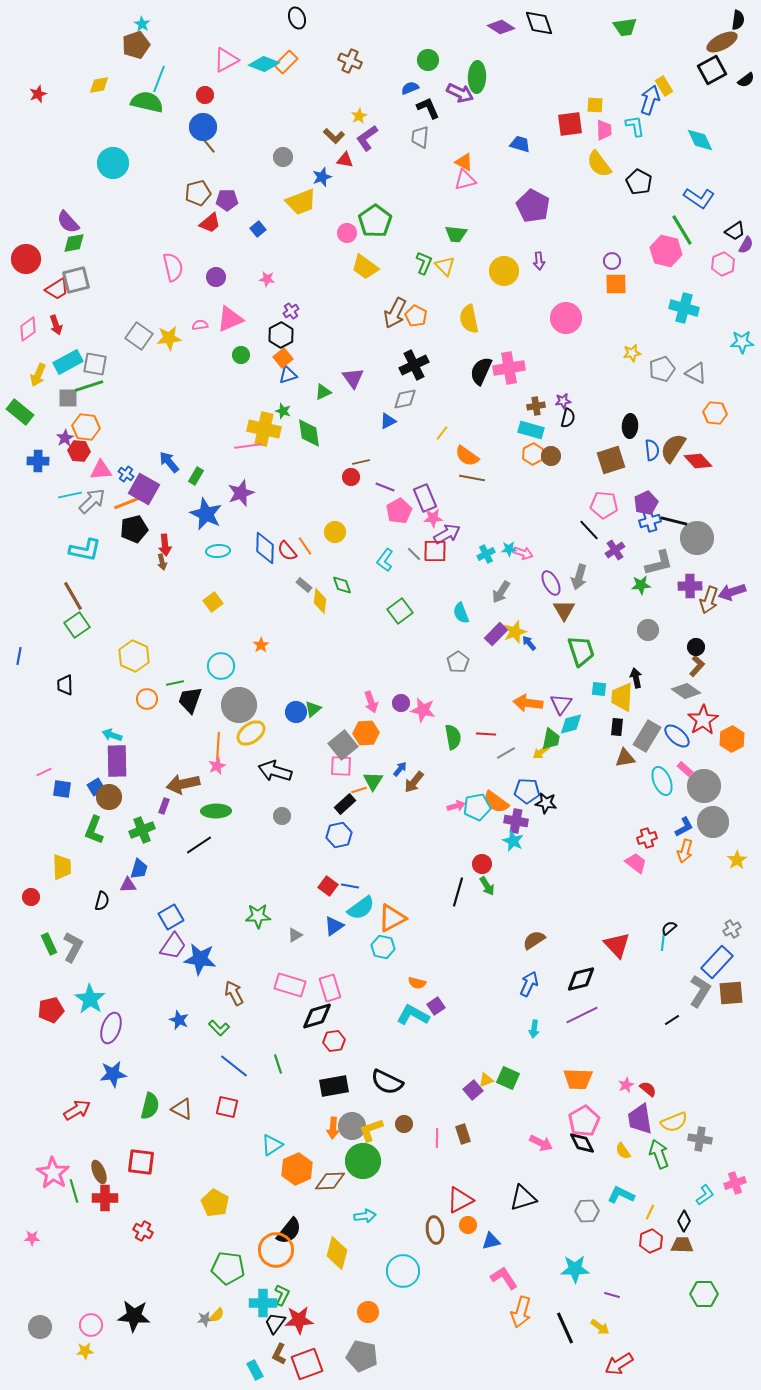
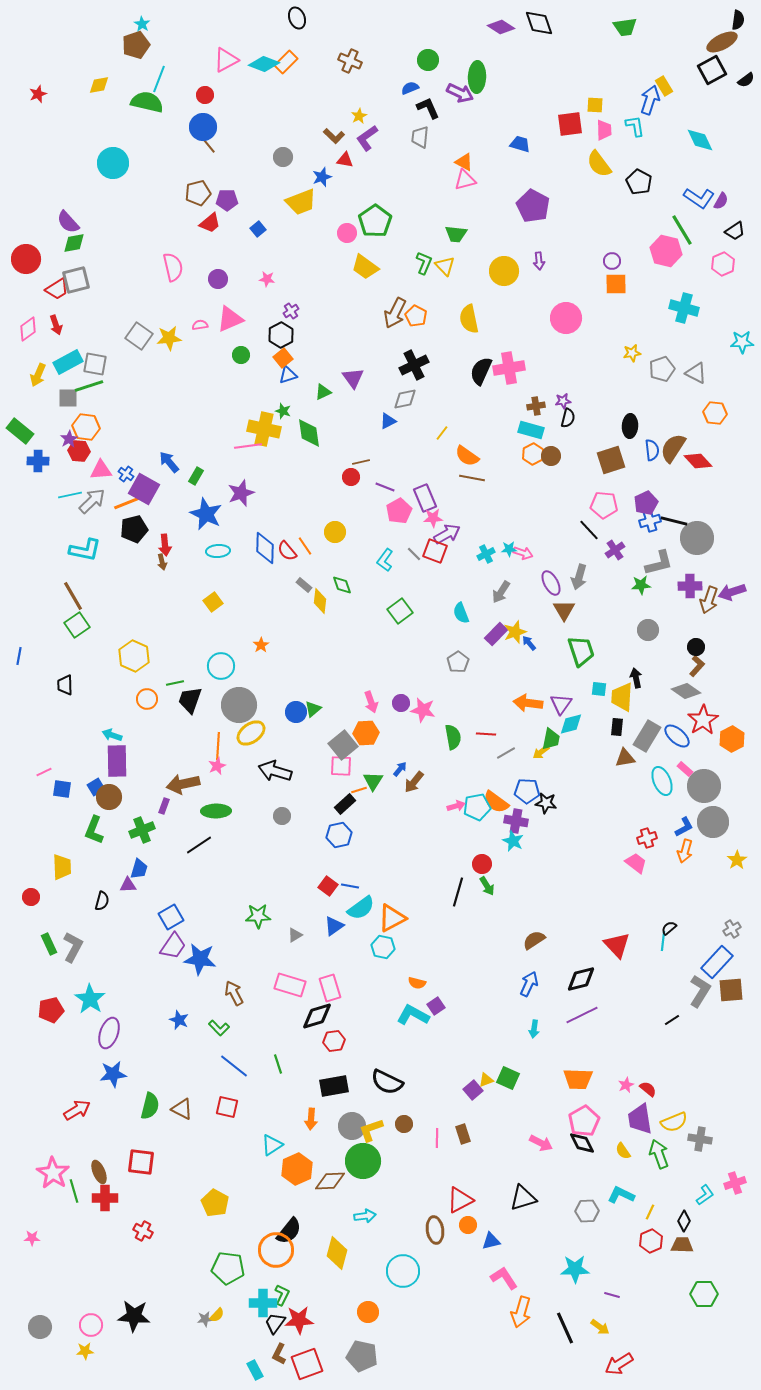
purple semicircle at (746, 245): moved 25 px left, 44 px up
purple circle at (216, 277): moved 2 px right, 2 px down
green rectangle at (20, 412): moved 19 px down
purple star at (65, 438): moved 4 px right, 1 px down
red square at (435, 551): rotated 20 degrees clockwise
brown square at (731, 993): moved 3 px up
purple ellipse at (111, 1028): moved 2 px left, 5 px down
orange arrow at (333, 1128): moved 22 px left, 9 px up
